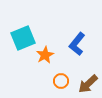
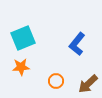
orange star: moved 24 px left, 12 px down; rotated 24 degrees clockwise
orange circle: moved 5 px left
